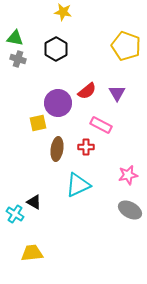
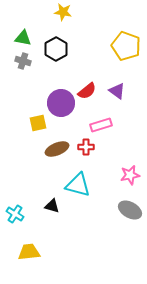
green triangle: moved 8 px right
gray cross: moved 5 px right, 2 px down
purple triangle: moved 2 px up; rotated 24 degrees counterclockwise
purple circle: moved 3 px right
pink rectangle: rotated 45 degrees counterclockwise
brown ellipse: rotated 60 degrees clockwise
pink star: moved 2 px right
cyan triangle: rotated 40 degrees clockwise
black triangle: moved 18 px right, 4 px down; rotated 14 degrees counterclockwise
yellow trapezoid: moved 3 px left, 1 px up
